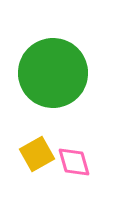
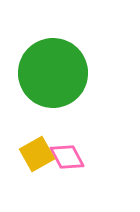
pink diamond: moved 7 px left, 5 px up; rotated 12 degrees counterclockwise
